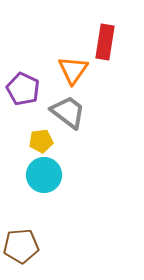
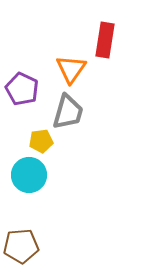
red rectangle: moved 2 px up
orange triangle: moved 2 px left, 1 px up
purple pentagon: moved 1 px left
gray trapezoid: rotated 69 degrees clockwise
cyan circle: moved 15 px left
